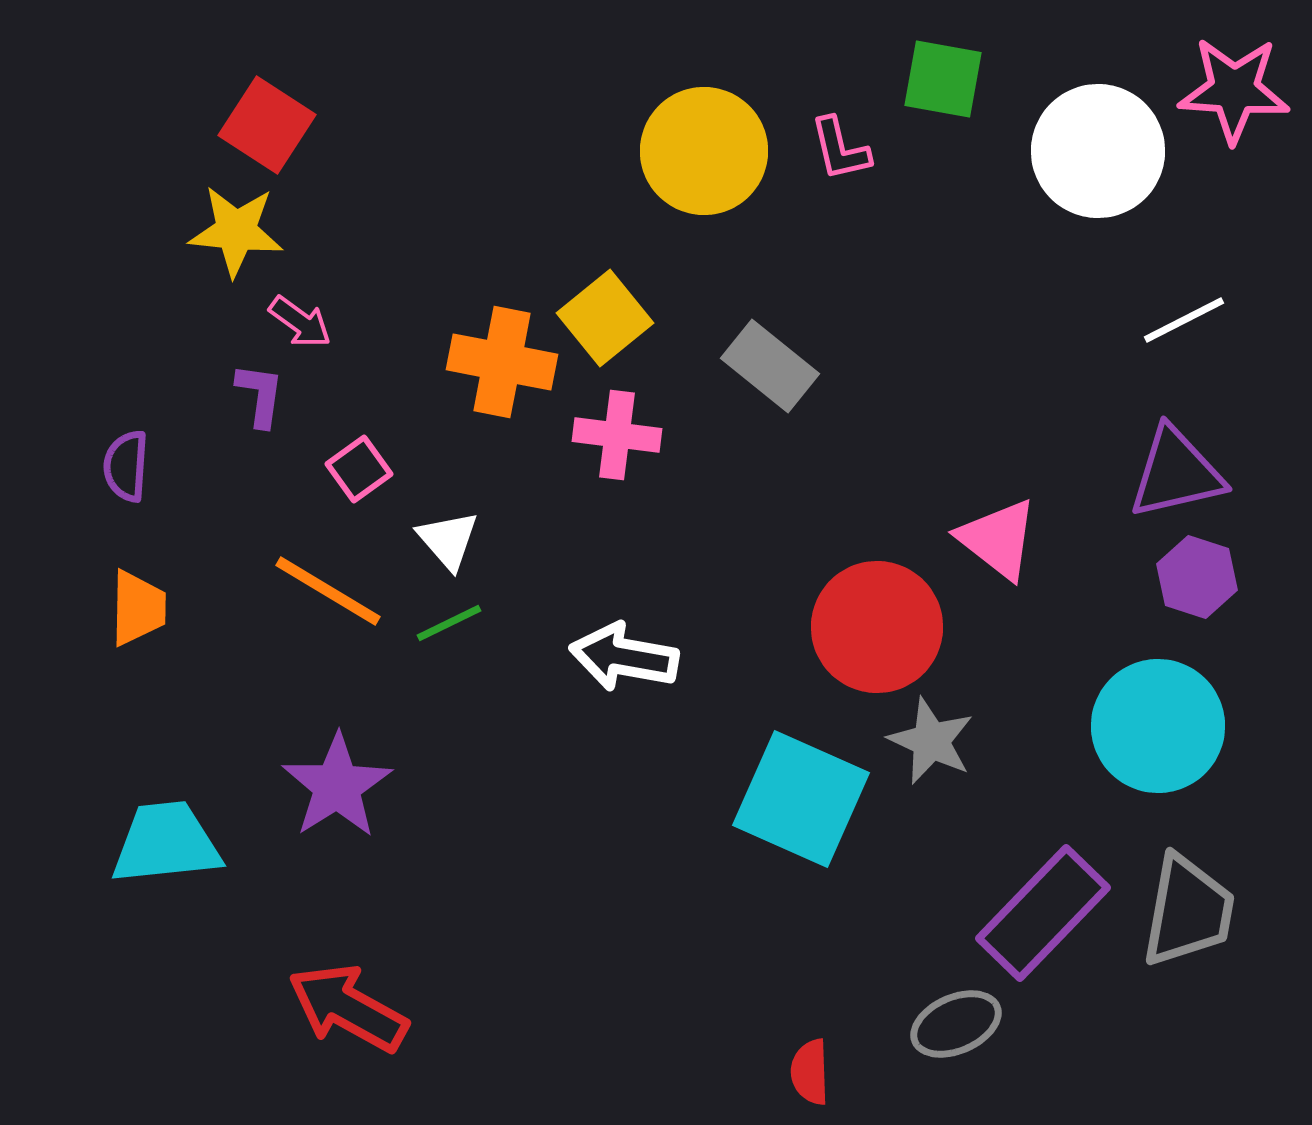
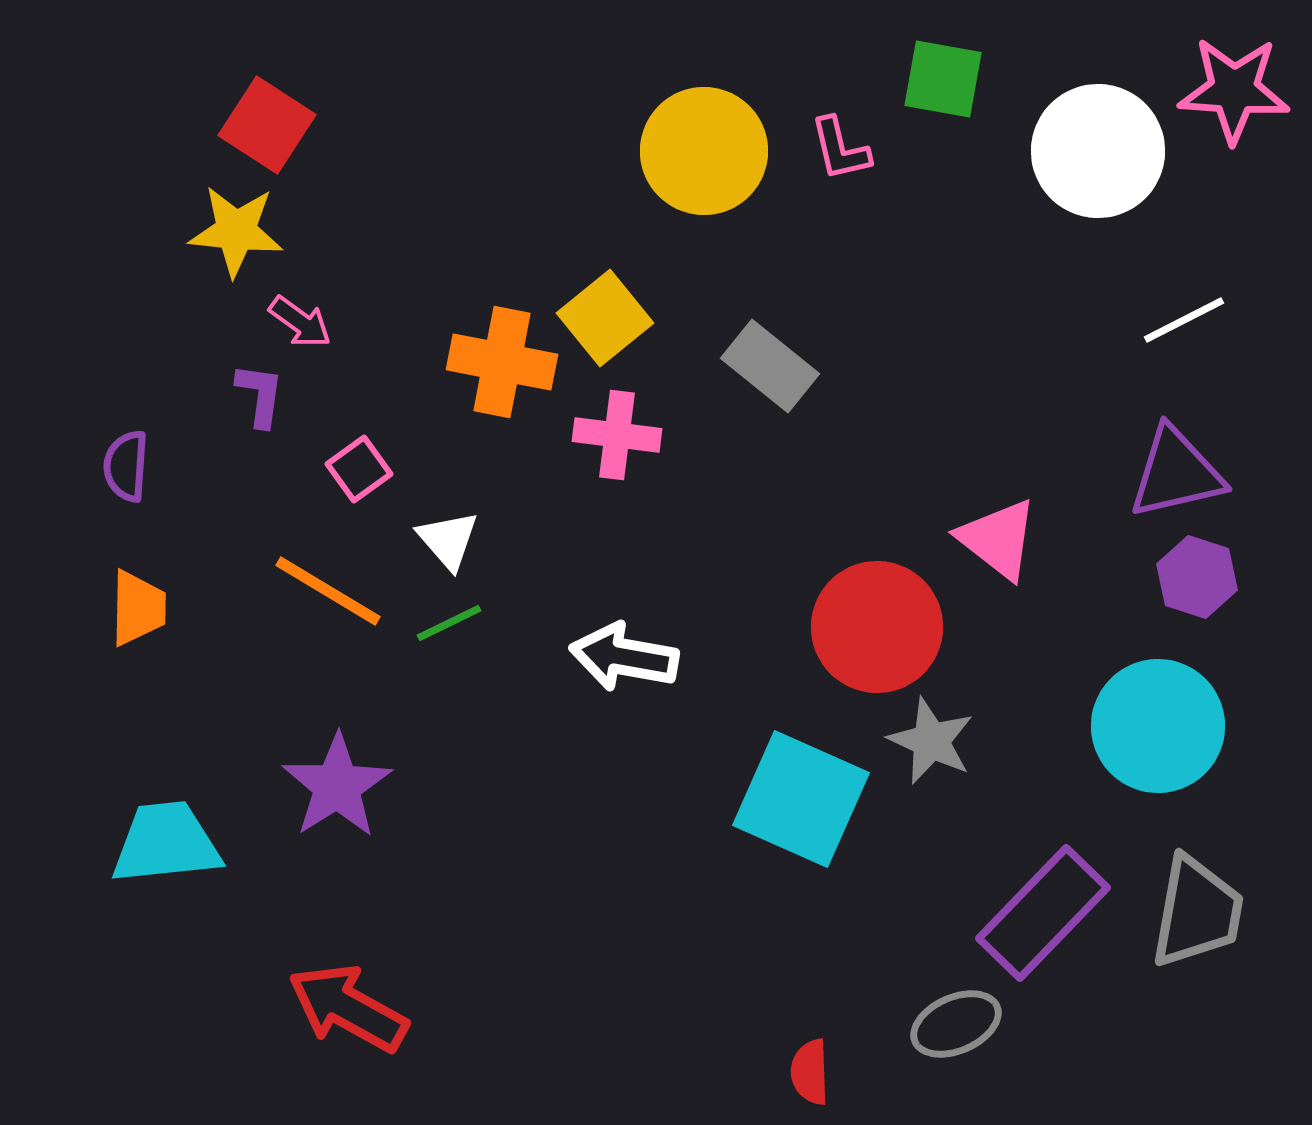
gray trapezoid: moved 9 px right, 1 px down
